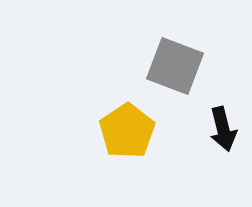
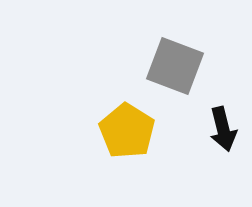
yellow pentagon: rotated 6 degrees counterclockwise
